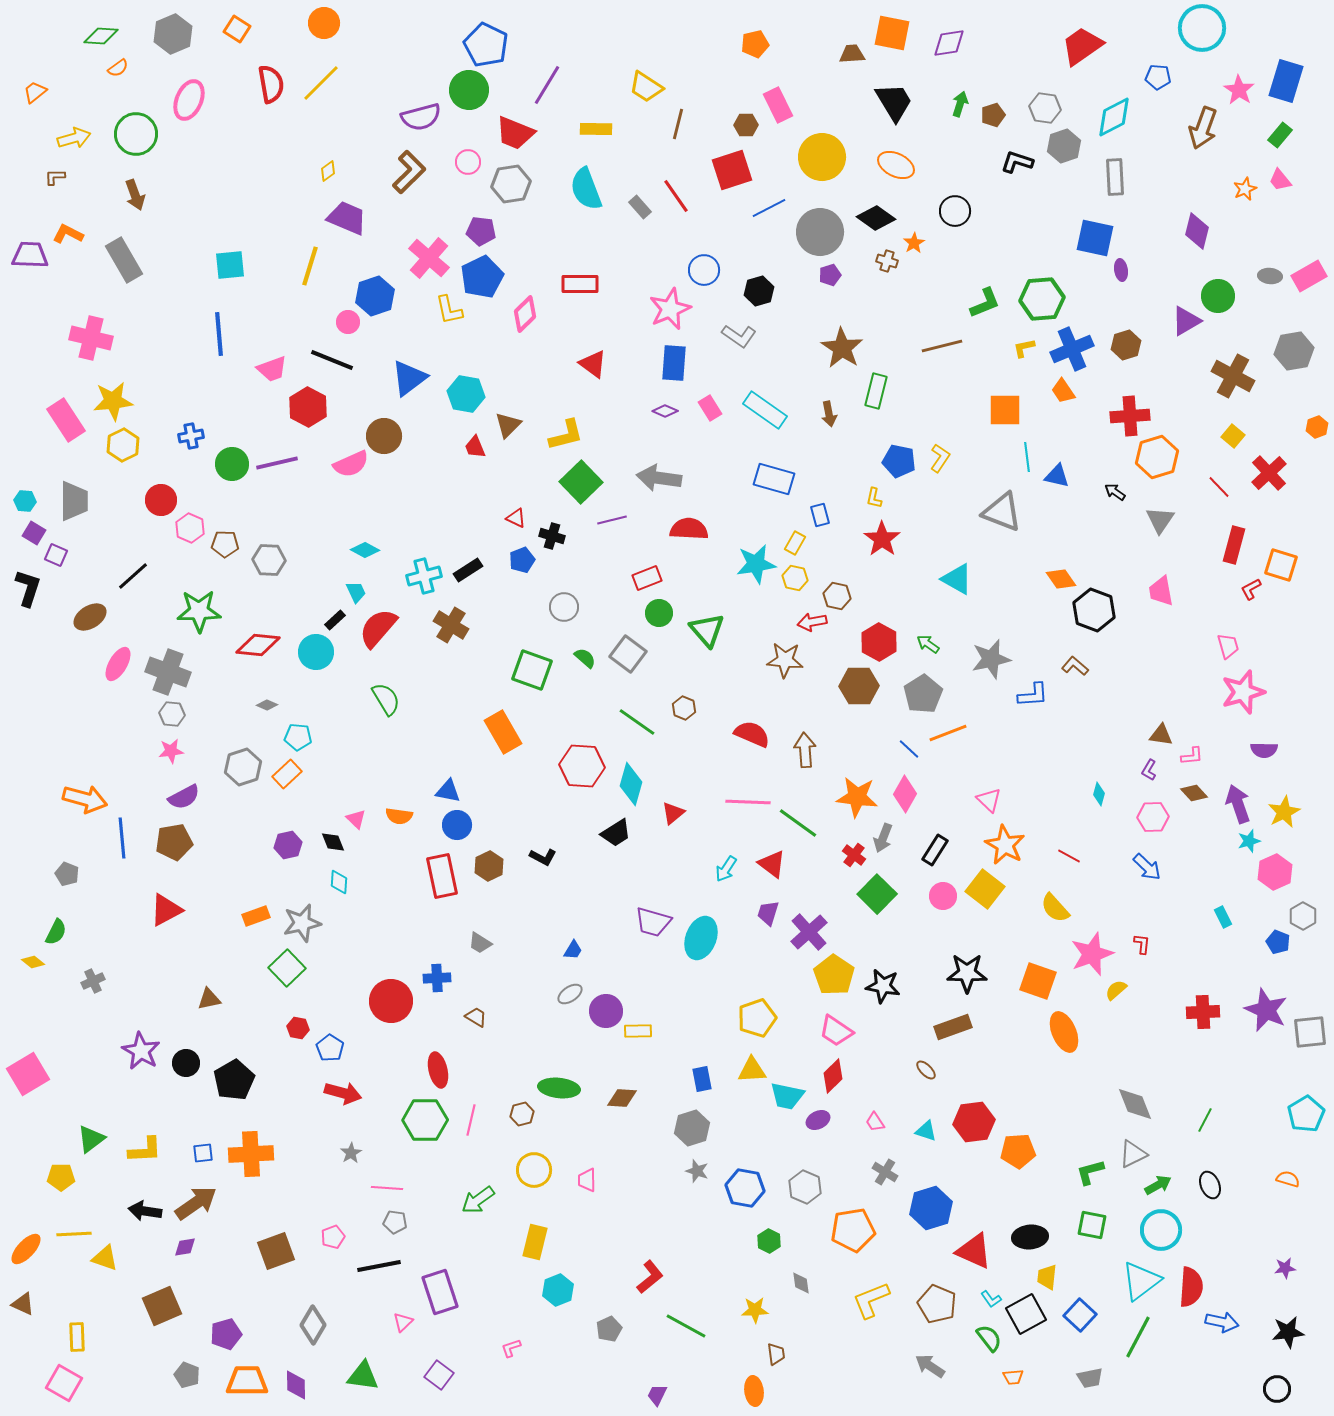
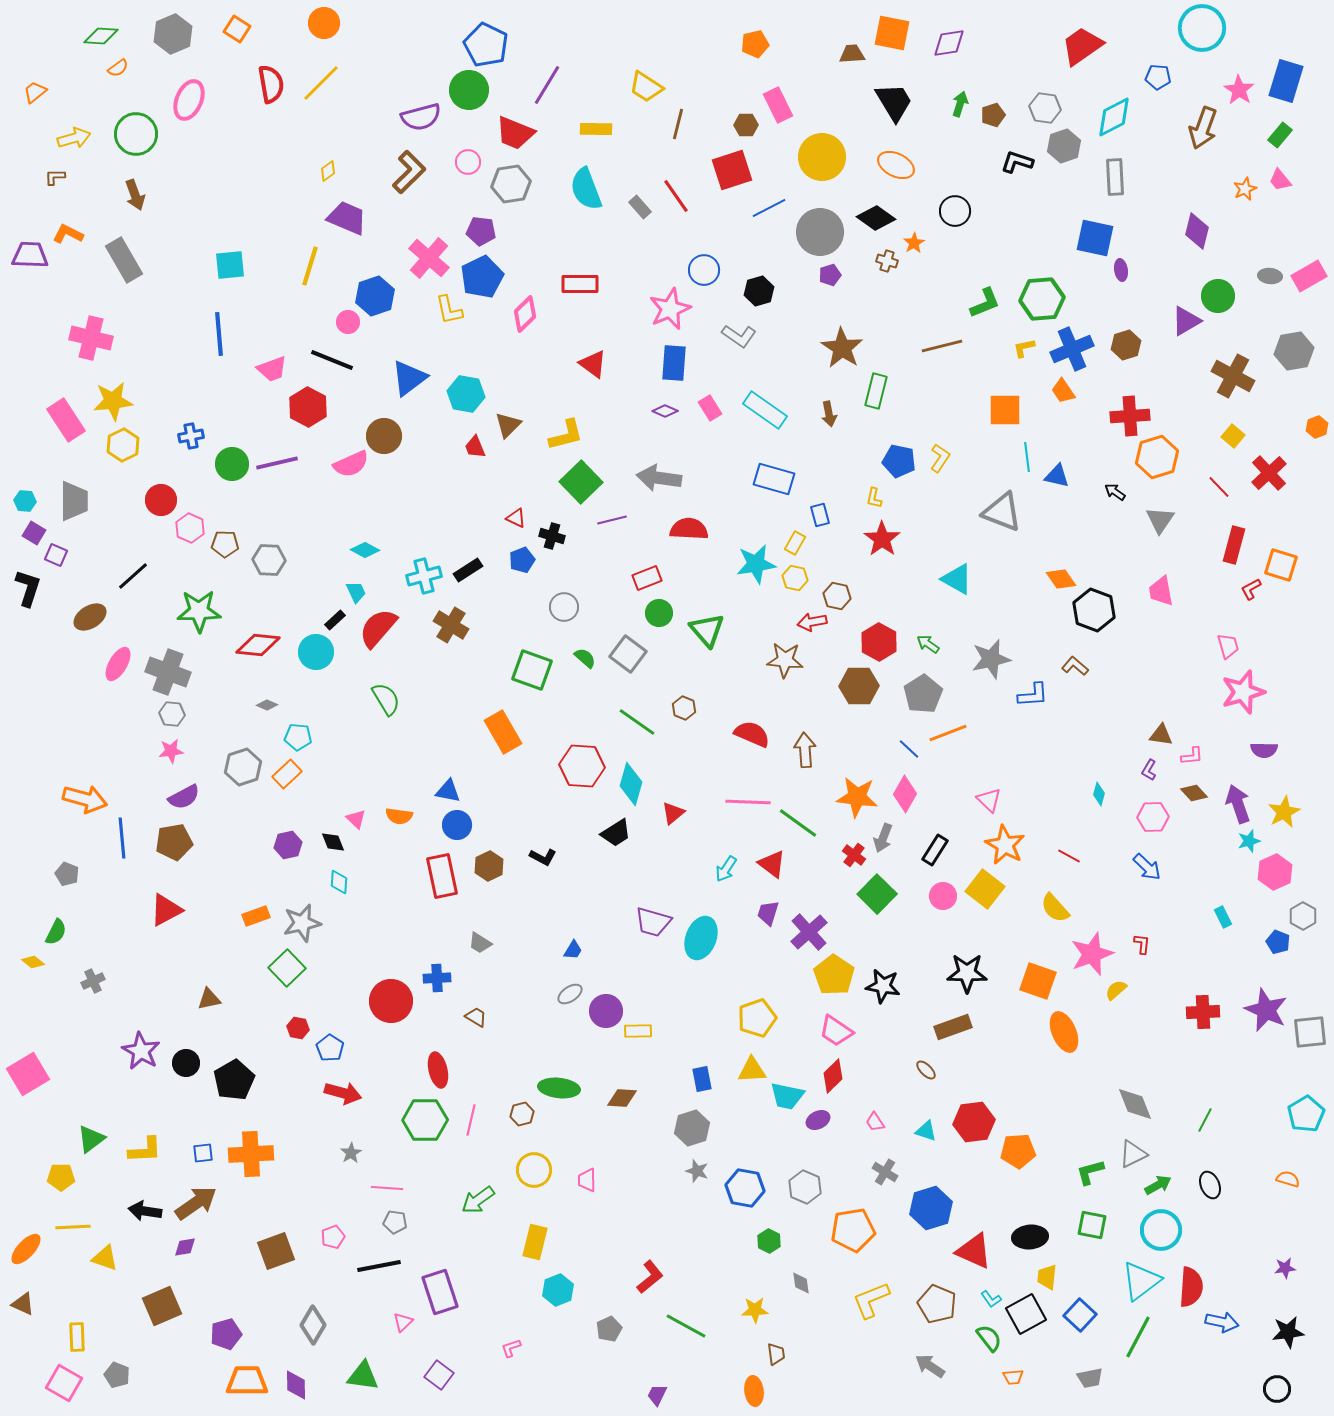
yellow line at (74, 1234): moved 1 px left, 7 px up
gray pentagon at (187, 1375): moved 70 px left
